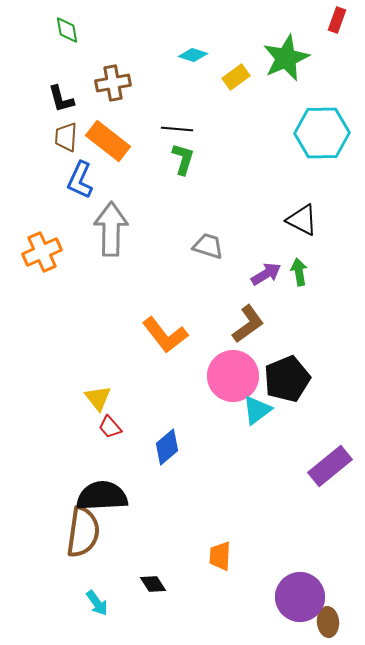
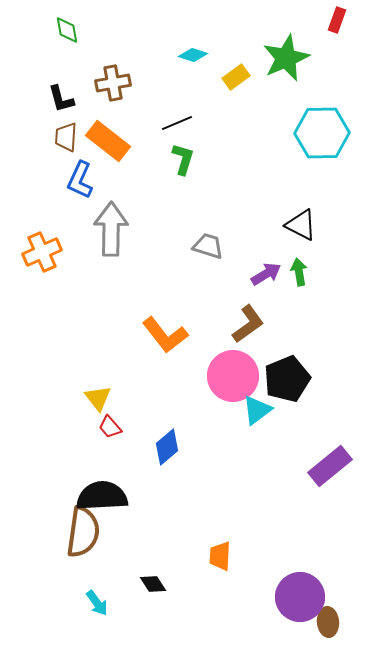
black line: moved 6 px up; rotated 28 degrees counterclockwise
black triangle: moved 1 px left, 5 px down
